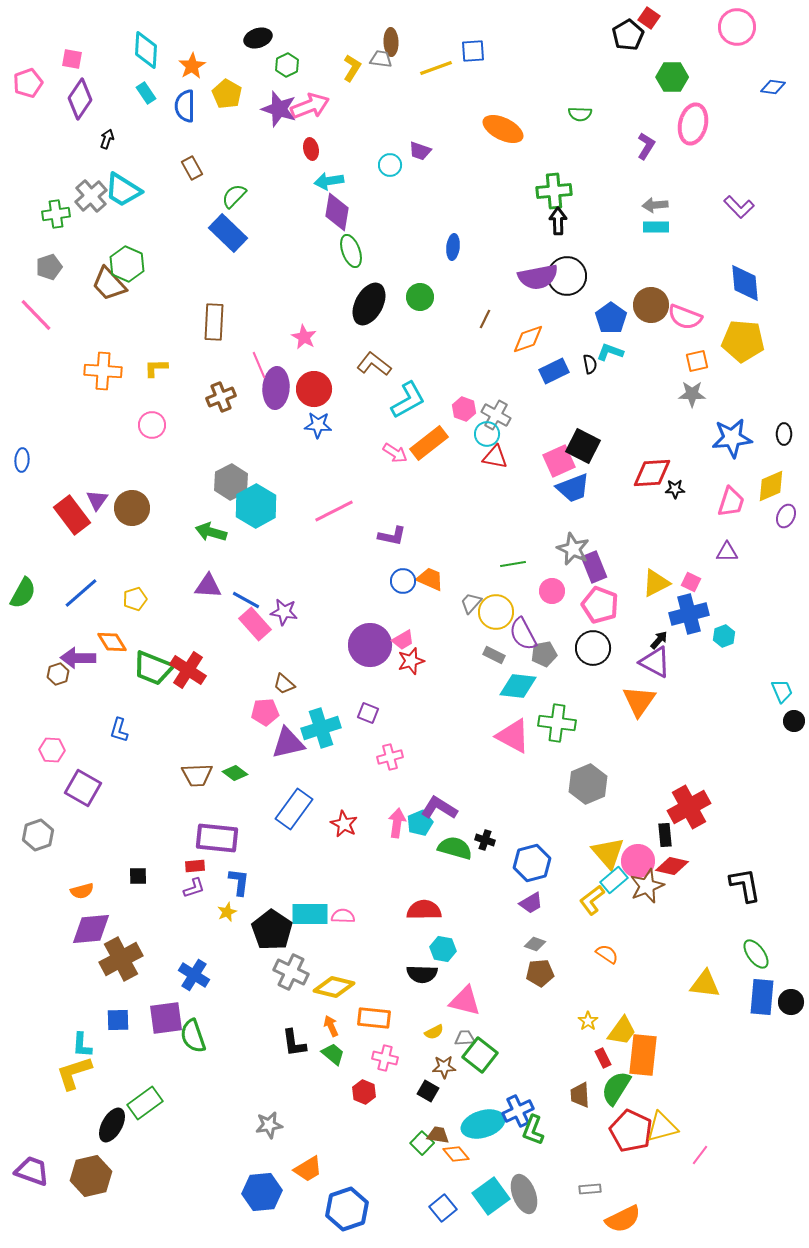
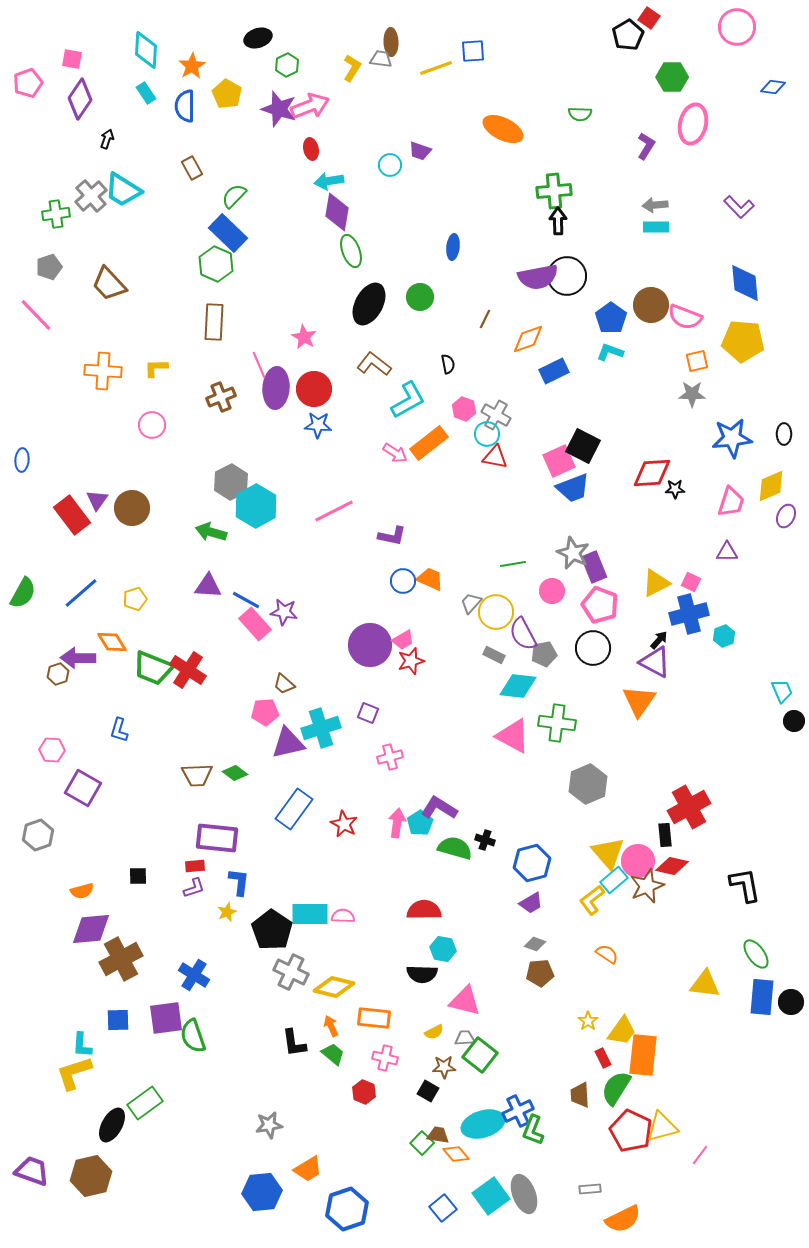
green hexagon at (127, 264): moved 89 px right
black semicircle at (590, 364): moved 142 px left
gray star at (573, 549): moved 4 px down
cyan pentagon at (420, 823): rotated 10 degrees counterclockwise
